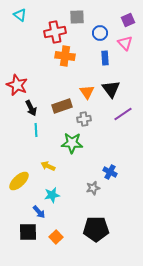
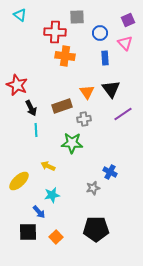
red cross: rotated 15 degrees clockwise
